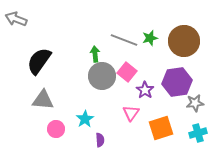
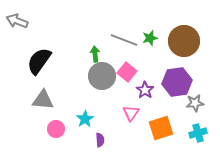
gray arrow: moved 1 px right, 2 px down
